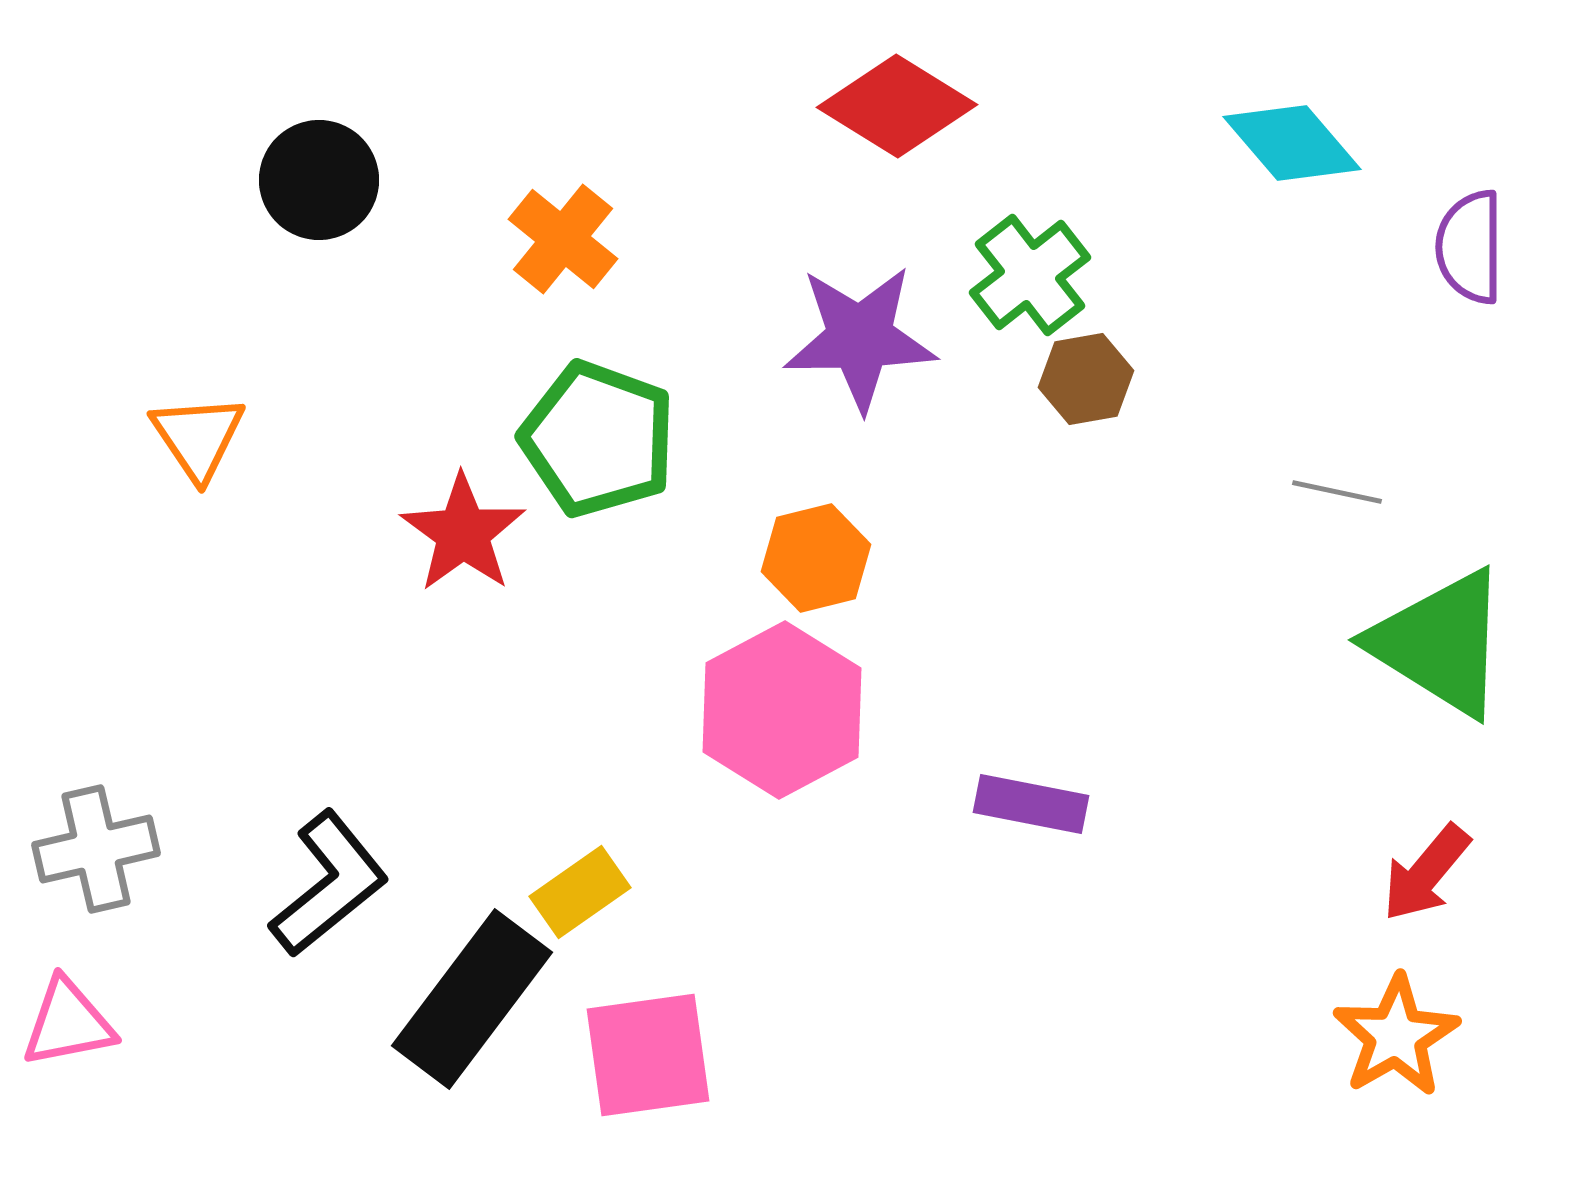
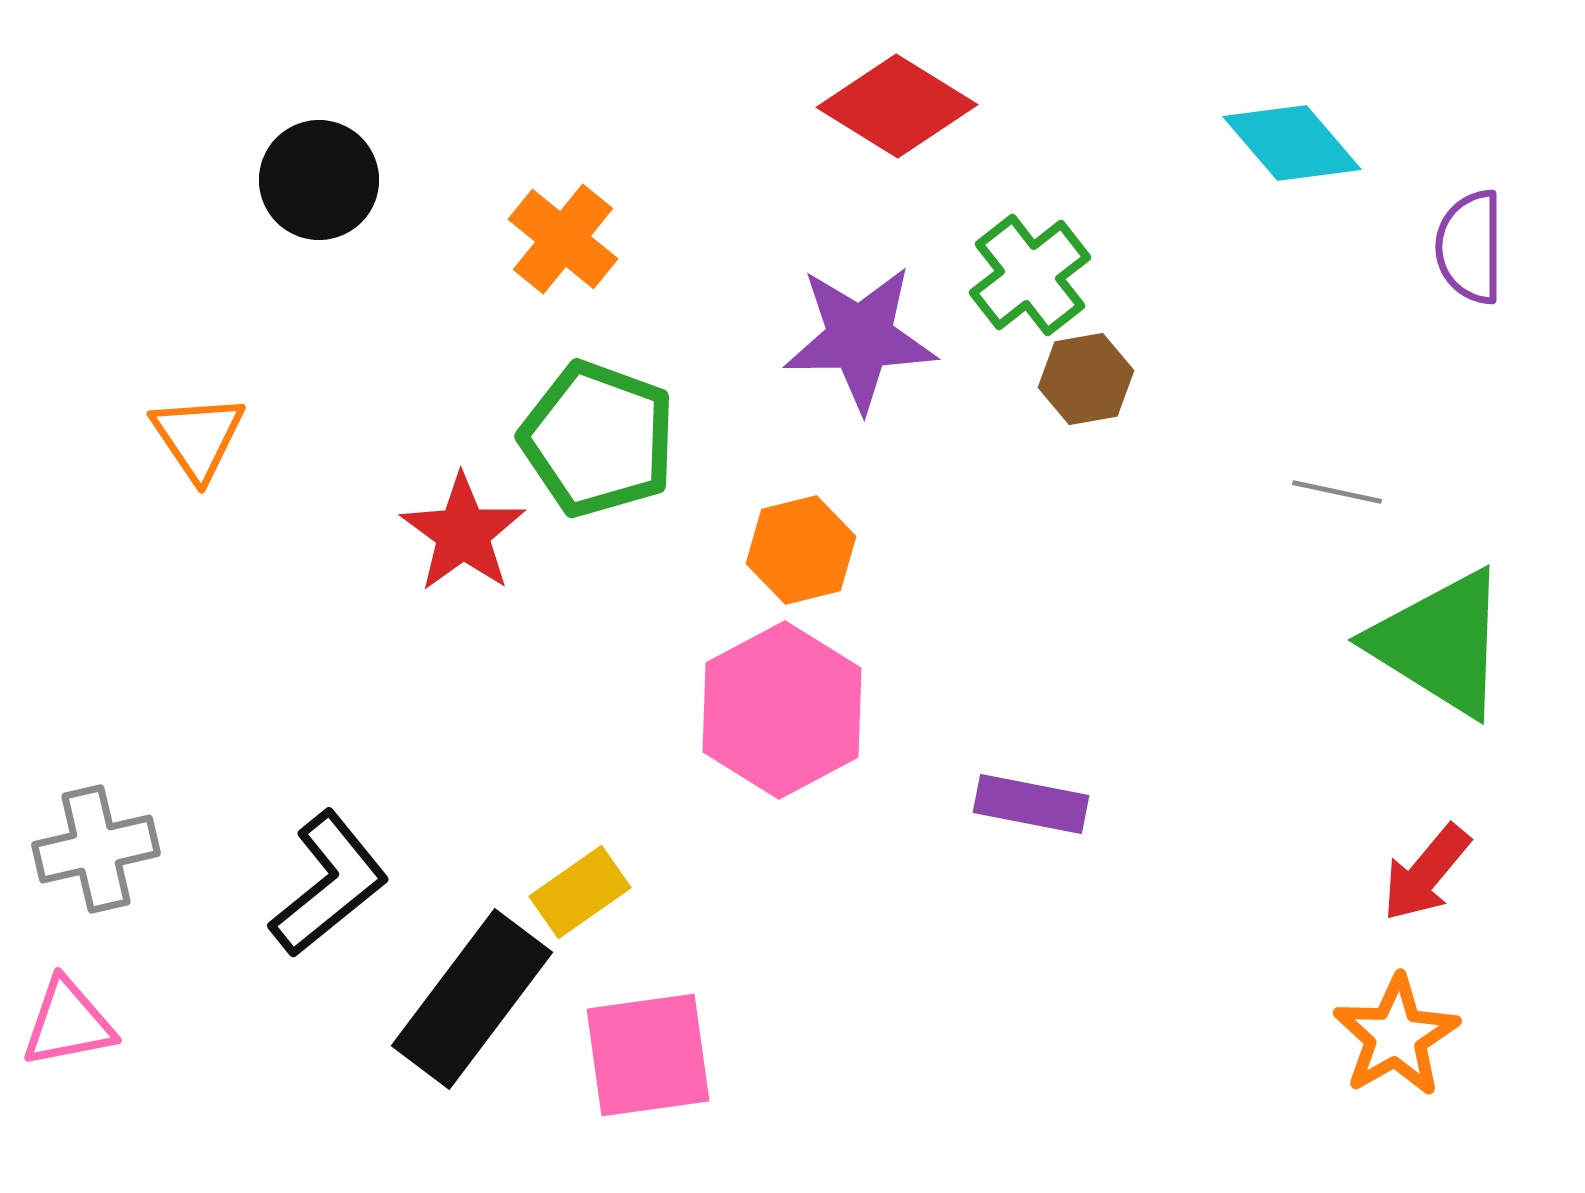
orange hexagon: moved 15 px left, 8 px up
